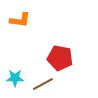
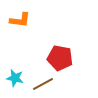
cyan star: rotated 12 degrees clockwise
